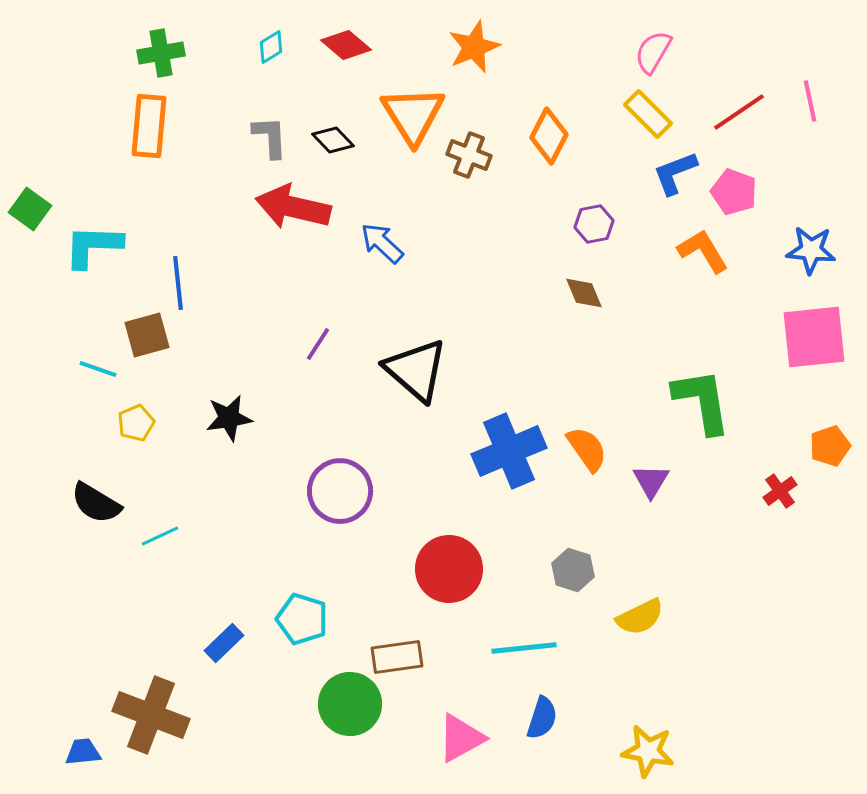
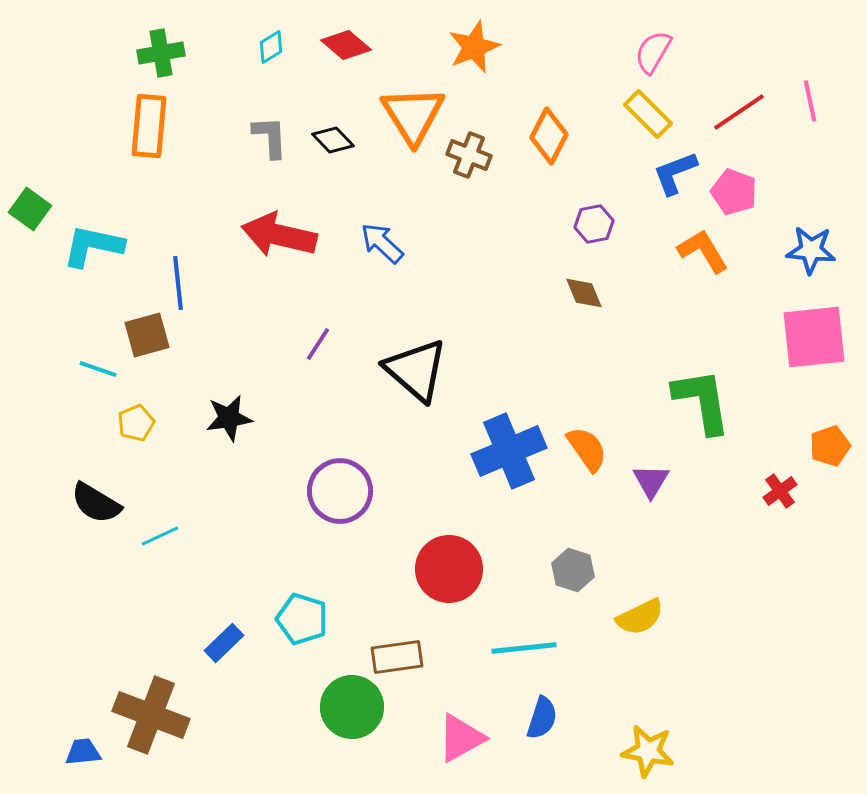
red arrow at (293, 207): moved 14 px left, 28 px down
cyan L-shape at (93, 246): rotated 10 degrees clockwise
green circle at (350, 704): moved 2 px right, 3 px down
